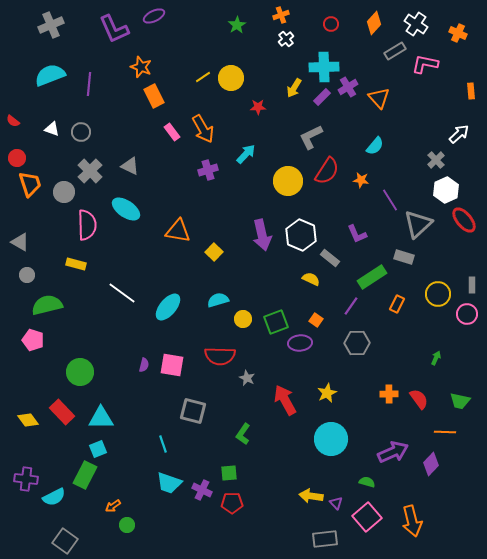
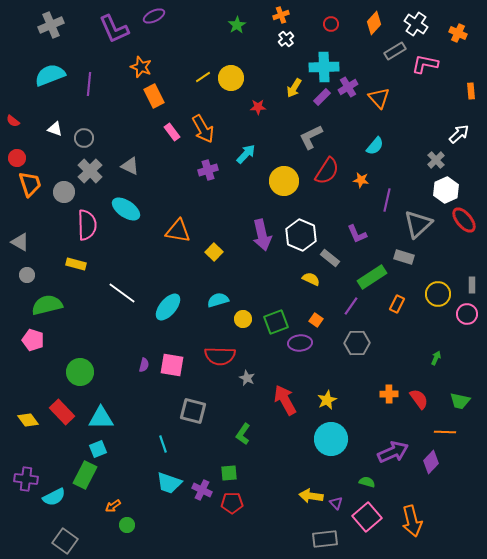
white triangle at (52, 129): moved 3 px right
gray circle at (81, 132): moved 3 px right, 6 px down
yellow circle at (288, 181): moved 4 px left
purple line at (390, 200): moved 3 px left; rotated 45 degrees clockwise
yellow star at (327, 393): moved 7 px down
purple diamond at (431, 464): moved 2 px up
